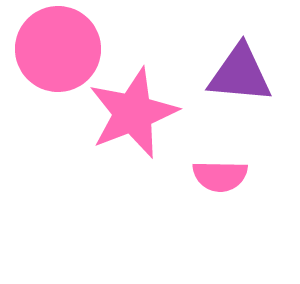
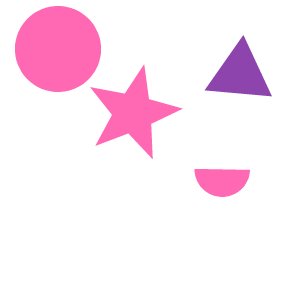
pink semicircle: moved 2 px right, 5 px down
